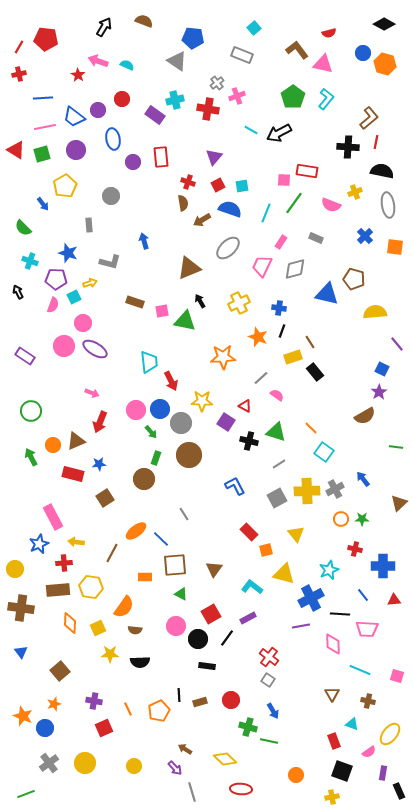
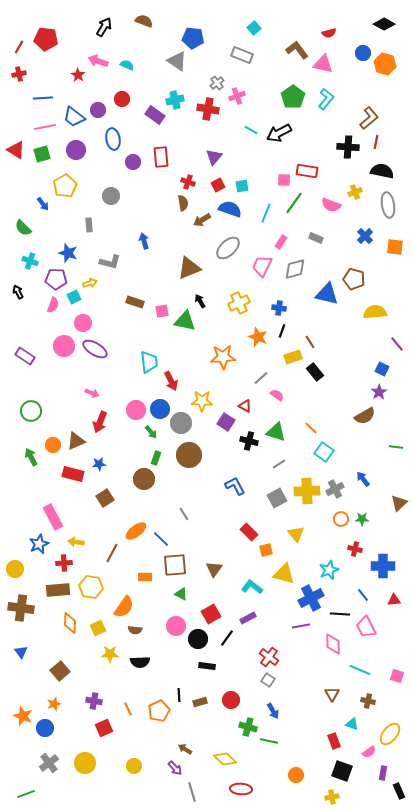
pink trapezoid at (367, 629): moved 1 px left, 2 px up; rotated 60 degrees clockwise
